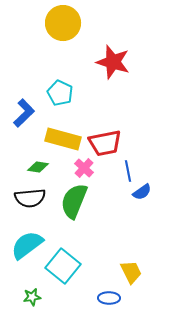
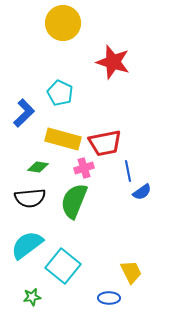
pink cross: rotated 30 degrees clockwise
